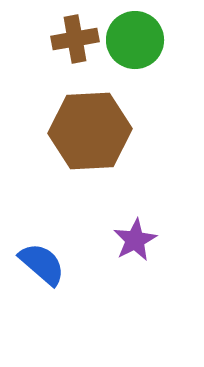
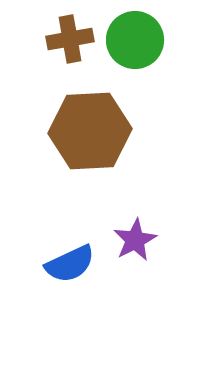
brown cross: moved 5 px left
blue semicircle: moved 28 px right; rotated 114 degrees clockwise
